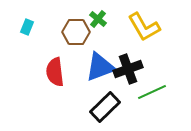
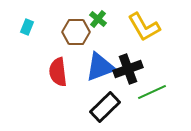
red semicircle: moved 3 px right
